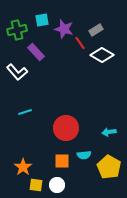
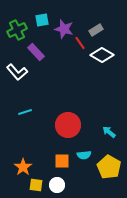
green cross: rotated 12 degrees counterclockwise
red circle: moved 2 px right, 3 px up
cyan arrow: rotated 48 degrees clockwise
